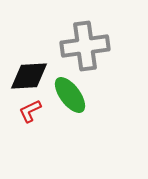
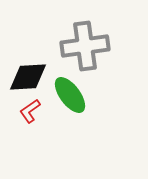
black diamond: moved 1 px left, 1 px down
red L-shape: rotated 10 degrees counterclockwise
